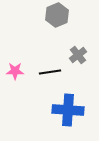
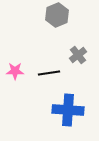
black line: moved 1 px left, 1 px down
